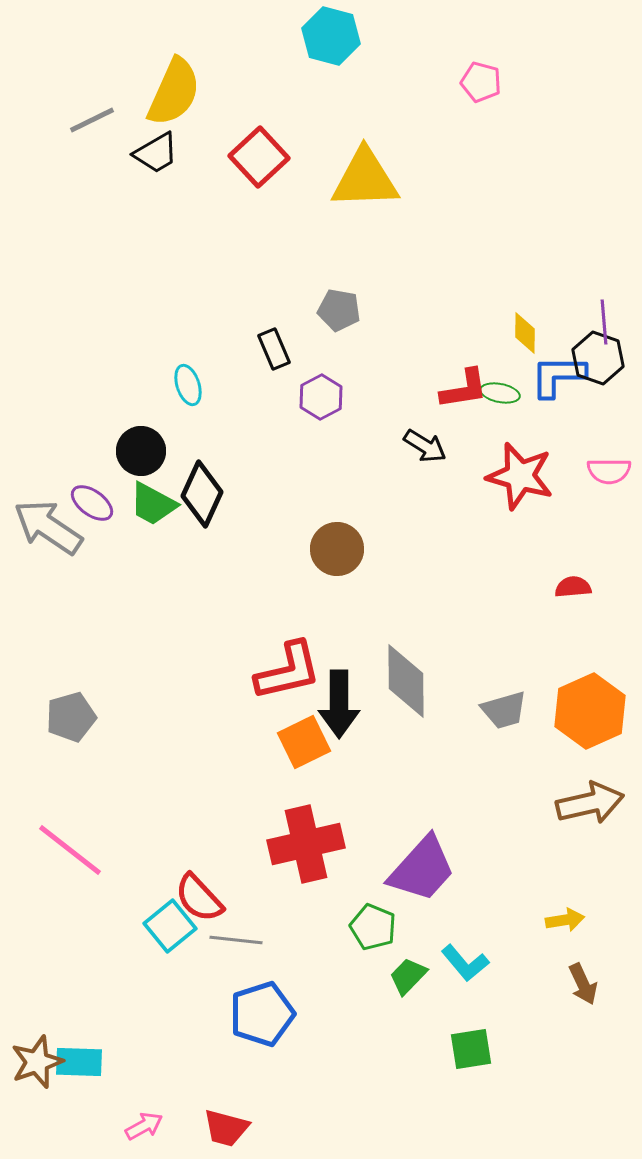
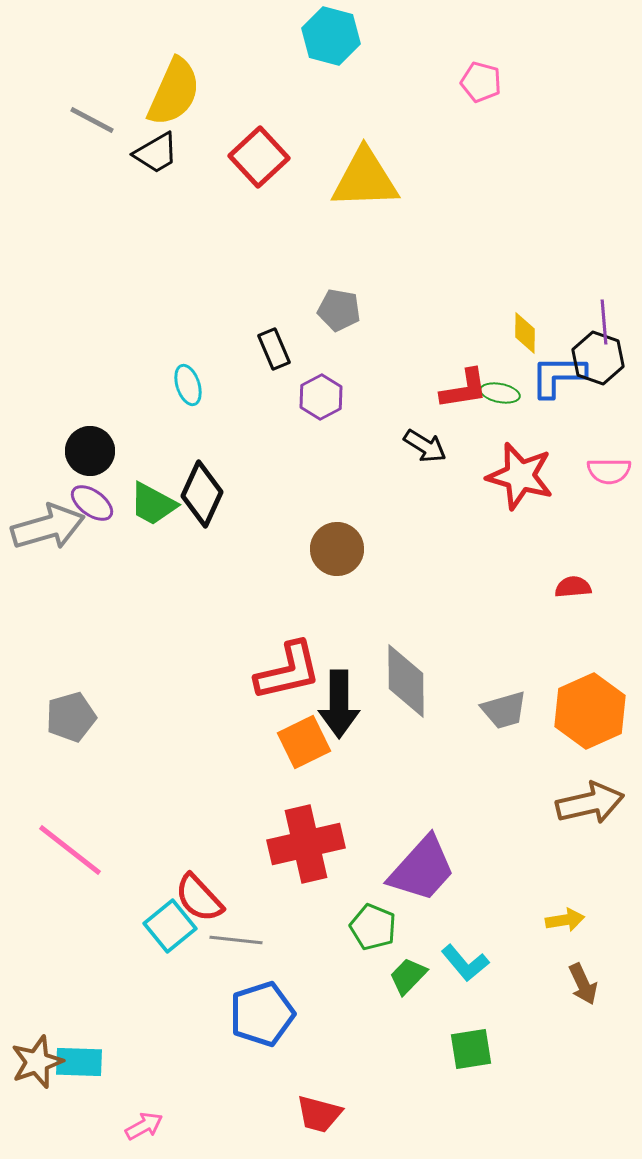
gray line at (92, 120): rotated 54 degrees clockwise
black circle at (141, 451): moved 51 px left
gray arrow at (48, 527): rotated 130 degrees clockwise
red trapezoid at (226, 1128): moved 93 px right, 14 px up
